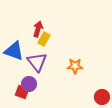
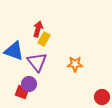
orange star: moved 2 px up
